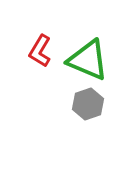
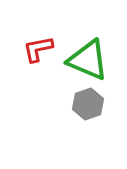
red L-shape: moved 2 px left, 2 px up; rotated 48 degrees clockwise
